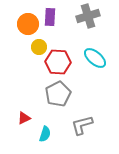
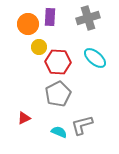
gray cross: moved 2 px down
cyan semicircle: moved 14 px right, 2 px up; rotated 84 degrees counterclockwise
